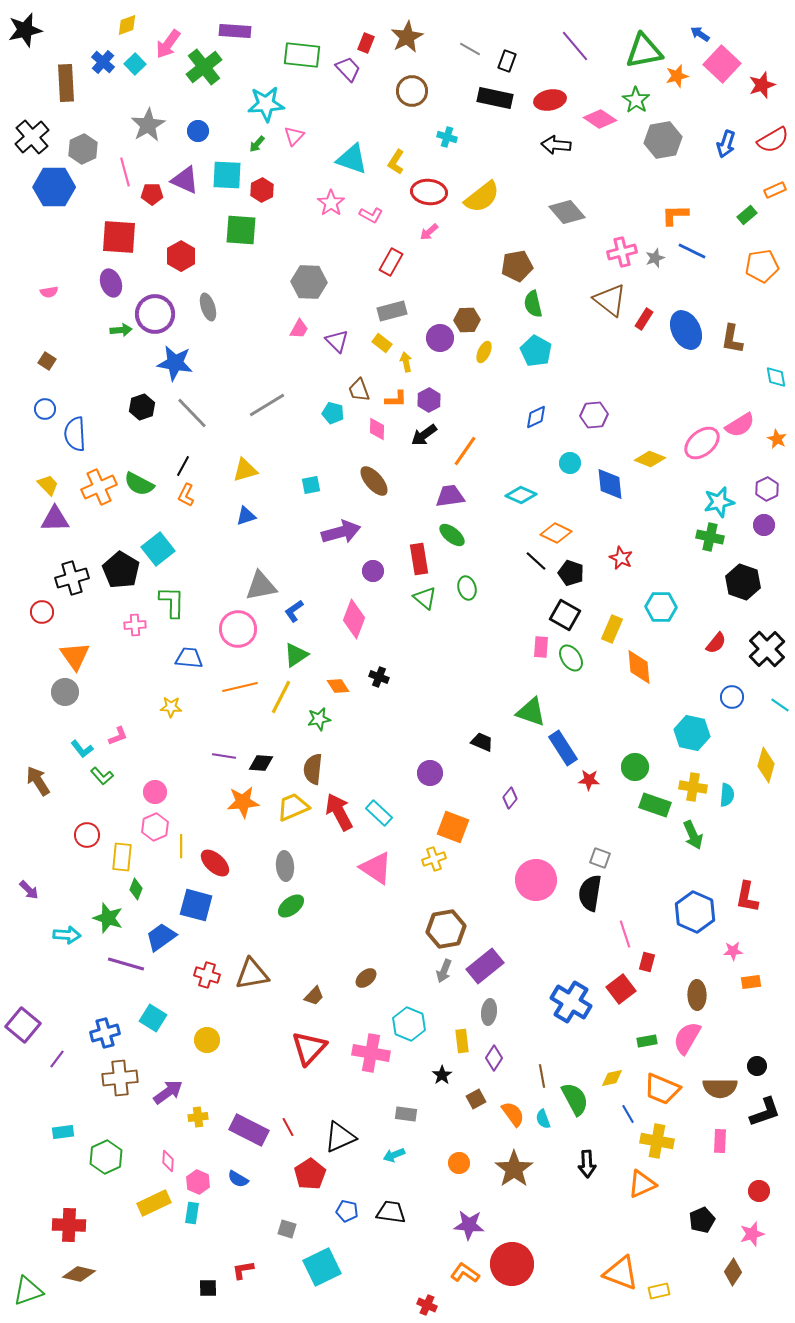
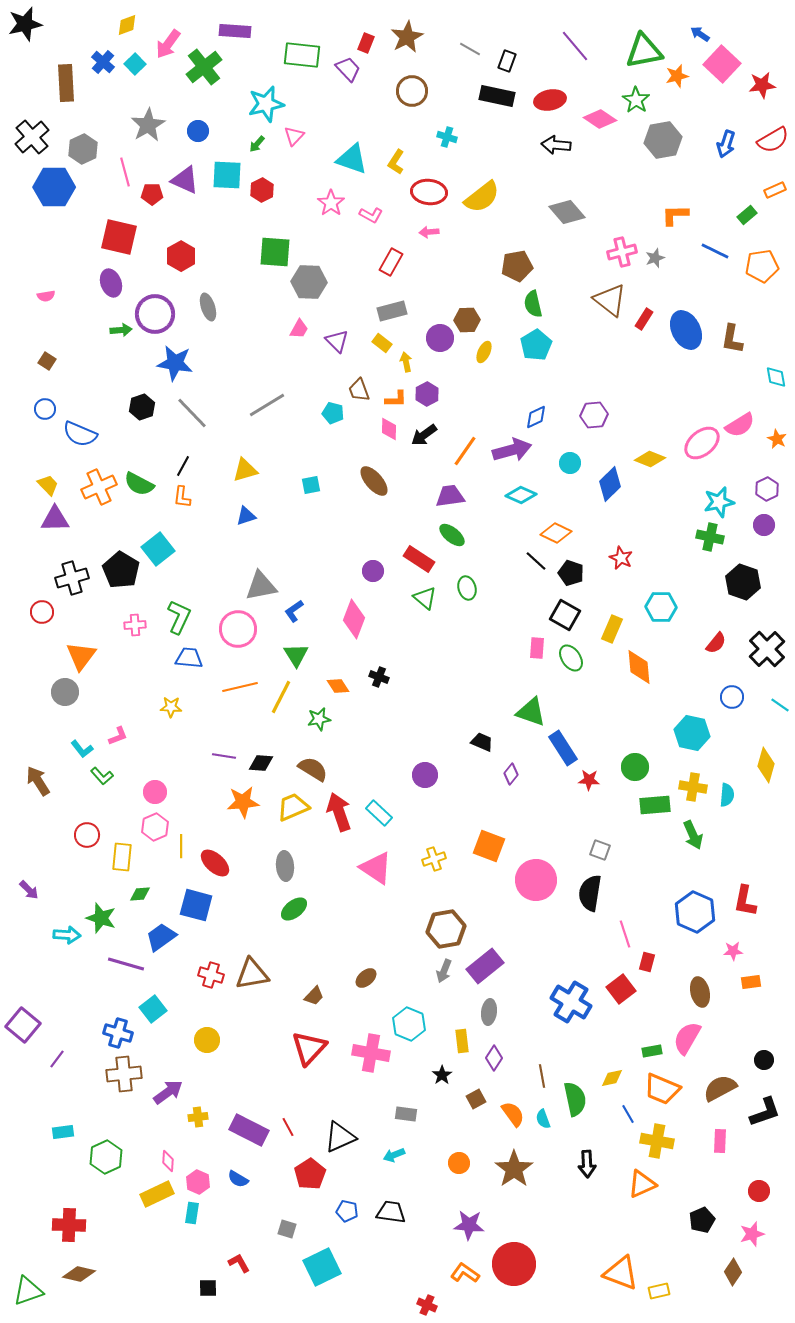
black star at (25, 30): moved 6 px up
red star at (762, 85): rotated 12 degrees clockwise
black rectangle at (495, 98): moved 2 px right, 2 px up
cyan star at (266, 104): rotated 9 degrees counterclockwise
green square at (241, 230): moved 34 px right, 22 px down
pink arrow at (429, 232): rotated 36 degrees clockwise
red square at (119, 237): rotated 9 degrees clockwise
blue line at (692, 251): moved 23 px right
pink semicircle at (49, 292): moved 3 px left, 4 px down
cyan pentagon at (536, 351): moved 6 px up; rotated 12 degrees clockwise
purple hexagon at (429, 400): moved 2 px left, 6 px up
pink diamond at (377, 429): moved 12 px right
blue semicircle at (75, 434): moved 5 px right; rotated 64 degrees counterclockwise
blue diamond at (610, 484): rotated 52 degrees clockwise
orange L-shape at (186, 495): moved 4 px left, 2 px down; rotated 20 degrees counterclockwise
purple arrow at (341, 532): moved 171 px right, 82 px up
red rectangle at (419, 559): rotated 48 degrees counterclockwise
green L-shape at (172, 602): moved 7 px right, 15 px down; rotated 24 degrees clockwise
pink rectangle at (541, 647): moved 4 px left, 1 px down
green triangle at (296, 655): rotated 28 degrees counterclockwise
orange triangle at (75, 656): moved 6 px right; rotated 12 degrees clockwise
brown semicircle at (313, 769): rotated 116 degrees clockwise
purple circle at (430, 773): moved 5 px left, 2 px down
purple diamond at (510, 798): moved 1 px right, 24 px up
green rectangle at (655, 805): rotated 24 degrees counterclockwise
red arrow at (339, 812): rotated 9 degrees clockwise
orange square at (453, 827): moved 36 px right, 19 px down
gray square at (600, 858): moved 8 px up
green diamond at (136, 889): moved 4 px right, 5 px down; rotated 65 degrees clockwise
red L-shape at (747, 897): moved 2 px left, 4 px down
green ellipse at (291, 906): moved 3 px right, 3 px down
green star at (108, 918): moved 7 px left
red cross at (207, 975): moved 4 px right
brown ellipse at (697, 995): moved 3 px right, 3 px up; rotated 12 degrees counterclockwise
cyan square at (153, 1018): moved 9 px up; rotated 20 degrees clockwise
blue cross at (105, 1033): moved 13 px right; rotated 32 degrees clockwise
green rectangle at (647, 1041): moved 5 px right, 10 px down
black circle at (757, 1066): moved 7 px right, 6 px up
brown cross at (120, 1078): moved 4 px right, 4 px up
brown semicircle at (720, 1088): rotated 152 degrees clockwise
green semicircle at (575, 1099): rotated 16 degrees clockwise
yellow rectangle at (154, 1203): moved 3 px right, 9 px up
red circle at (512, 1264): moved 2 px right
red L-shape at (243, 1270): moved 4 px left, 7 px up; rotated 70 degrees clockwise
